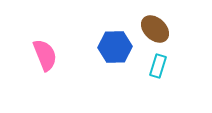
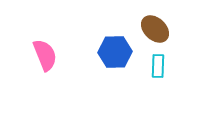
blue hexagon: moved 5 px down
cyan rectangle: rotated 15 degrees counterclockwise
